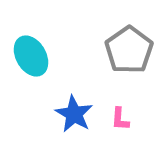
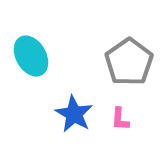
gray pentagon: moved 12 px down
